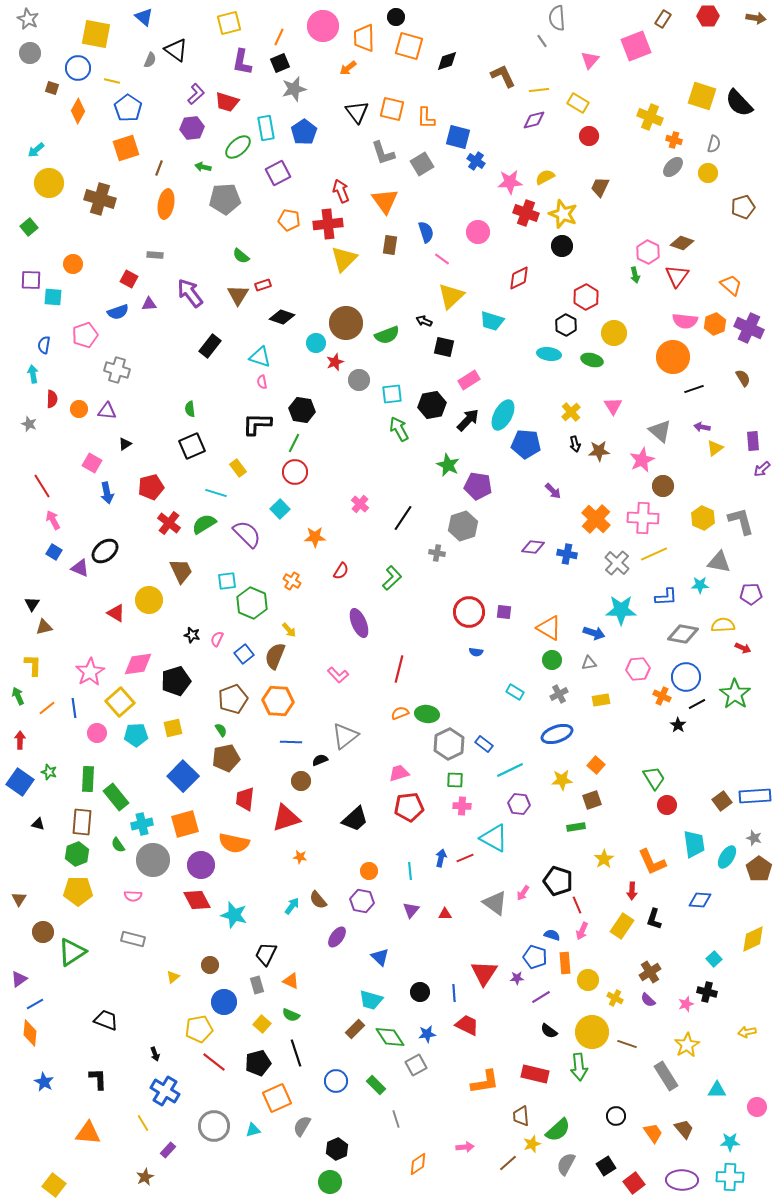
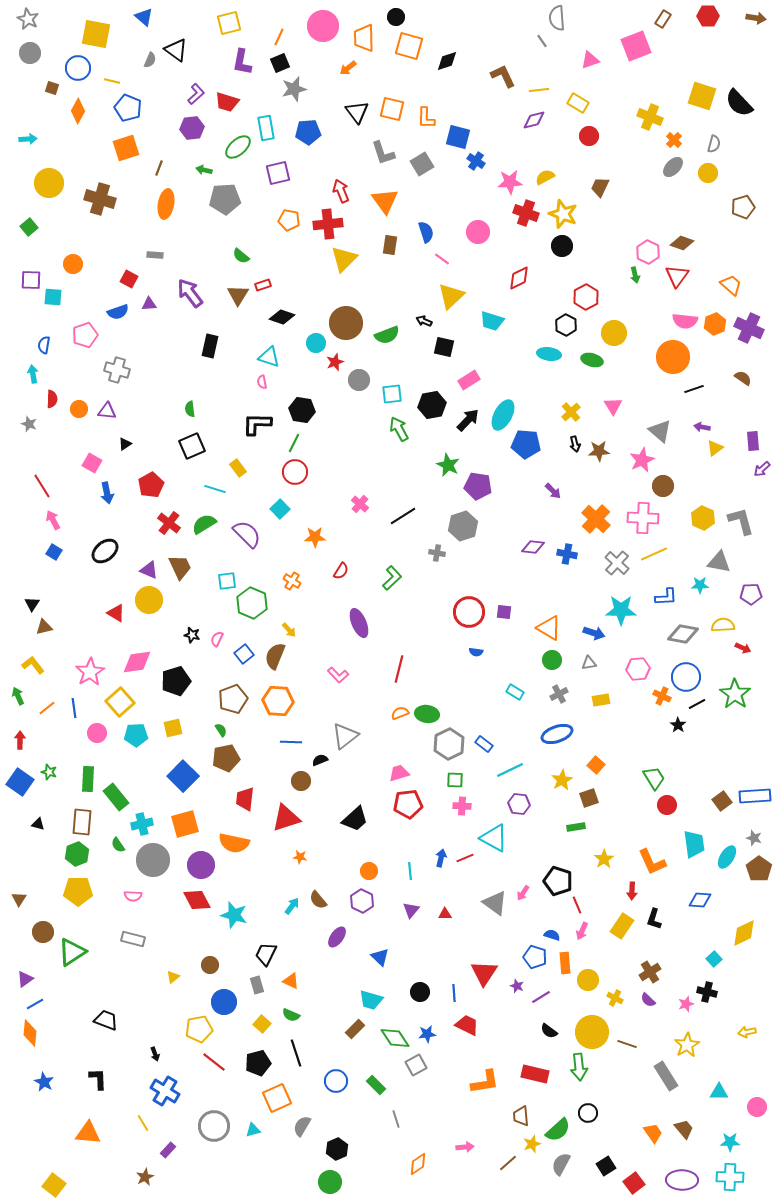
pink triangle at (590, 60): rotated 30 degrees clockwise
blue pentagon at (128, 108): rotated 12 degrees counterclockwise
blue pentagon at (304, 132): moved 4 px right; rotated 30 degrees clockwise
orange cross at (674, 140): rotated 28 degrees clockwise
cyan arrow at (36, 150): moved 8 px left, 11 px up; rotated 144 degrees counterclockwise
green arrow at (203, 167): moved 1 px right, 3 px down
purple square at (278, 173): rotated 15 degrees clockwise
black rectangle at (210, 346): rotated 25 degrees counterclockwise
cyan triangle at (260, 357): moved 9 px right
brown semicircle at (743, 378): rotated 24 degrees counterclockwise
red pentagon at (151, 487): moved 2 px up; rotated 15 degrees counterclockwise
cyan line at (216, 493): moved 1 px left, 4 px up
black line at (403, 518): moved 2 px up; rotated 24 degrees clockwise
purple triangle at (80, 568): moved 69 px right, 2 px down
brown trapezoid at (181, 571): moved 1 px left, 4 px up
pink diamond at (138, 664): moved 1 px left, 2 px up
yellow L-shape at (33, 665): rotated 40 degrees counterclockwise
yellow star at (562, 780): rotated 25 degrees counterclockwise
brown square at (592, 800): moved 3 px left, 2 px up
red pentagon at (409, 807): moved 1 px left, 3 px up
purple hexagon at (362, 901): rotated 15 degrees clockwise
yellow diamond at (753, 939): moved 9 px left, 6 px up
purple star at (517, 978): moved 8 px down; rotated 24 degrees clockwise
purple triangle at (19, 979): moved 6 px right
green diamond at (390, 1037): moved 5 px right, 1 px down
cyan triangle at (717, 1090): moved 2 px right, 2 px down
black circle at (616, 1116): moved 28 px left, 3 px up
gray semicircle at (566, 1164): moved 5 px left
